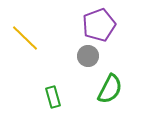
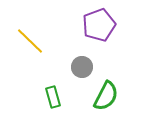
yellow line: moved 5 px right, 3 px down
gray circle: moved 6 px left, 11 px down
green semicircle: moved 4 px left, 7 px down
